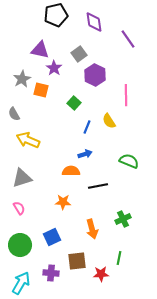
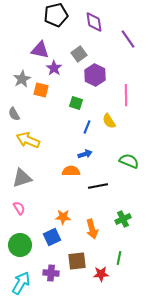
green square: moved 2 px right; rotated 24 degrees counterclockwise
orange star: moved 15 px down
